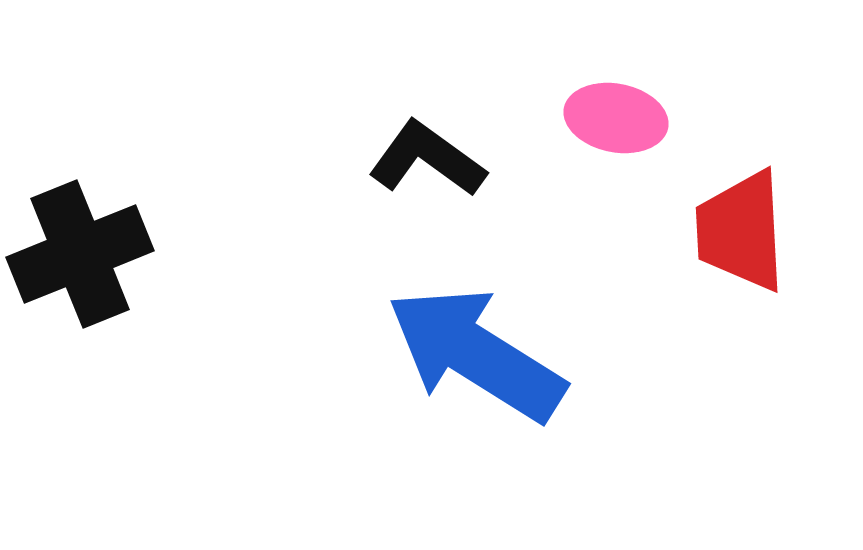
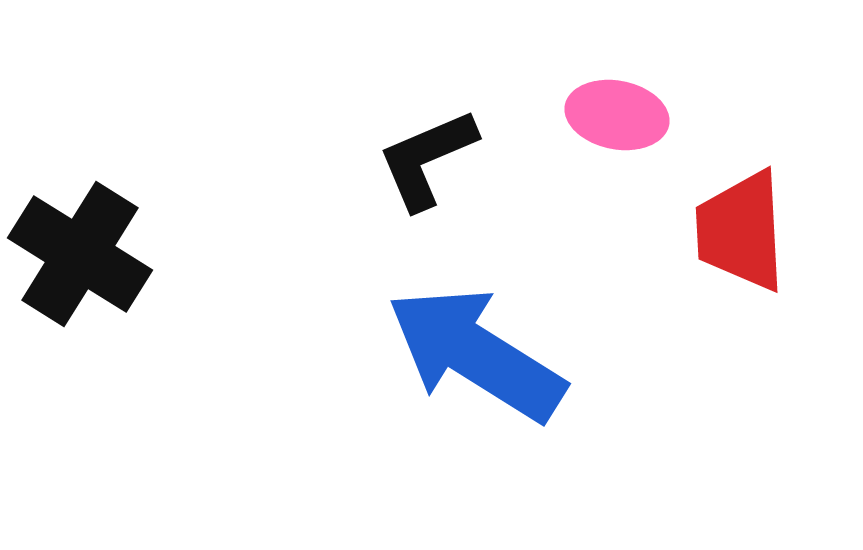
pink ellipse: moved 1 px right, 3 px up
black L-shape: rotated 59 degrees counterclockwise
black cross: rotated 36 degrees counterclockwise
